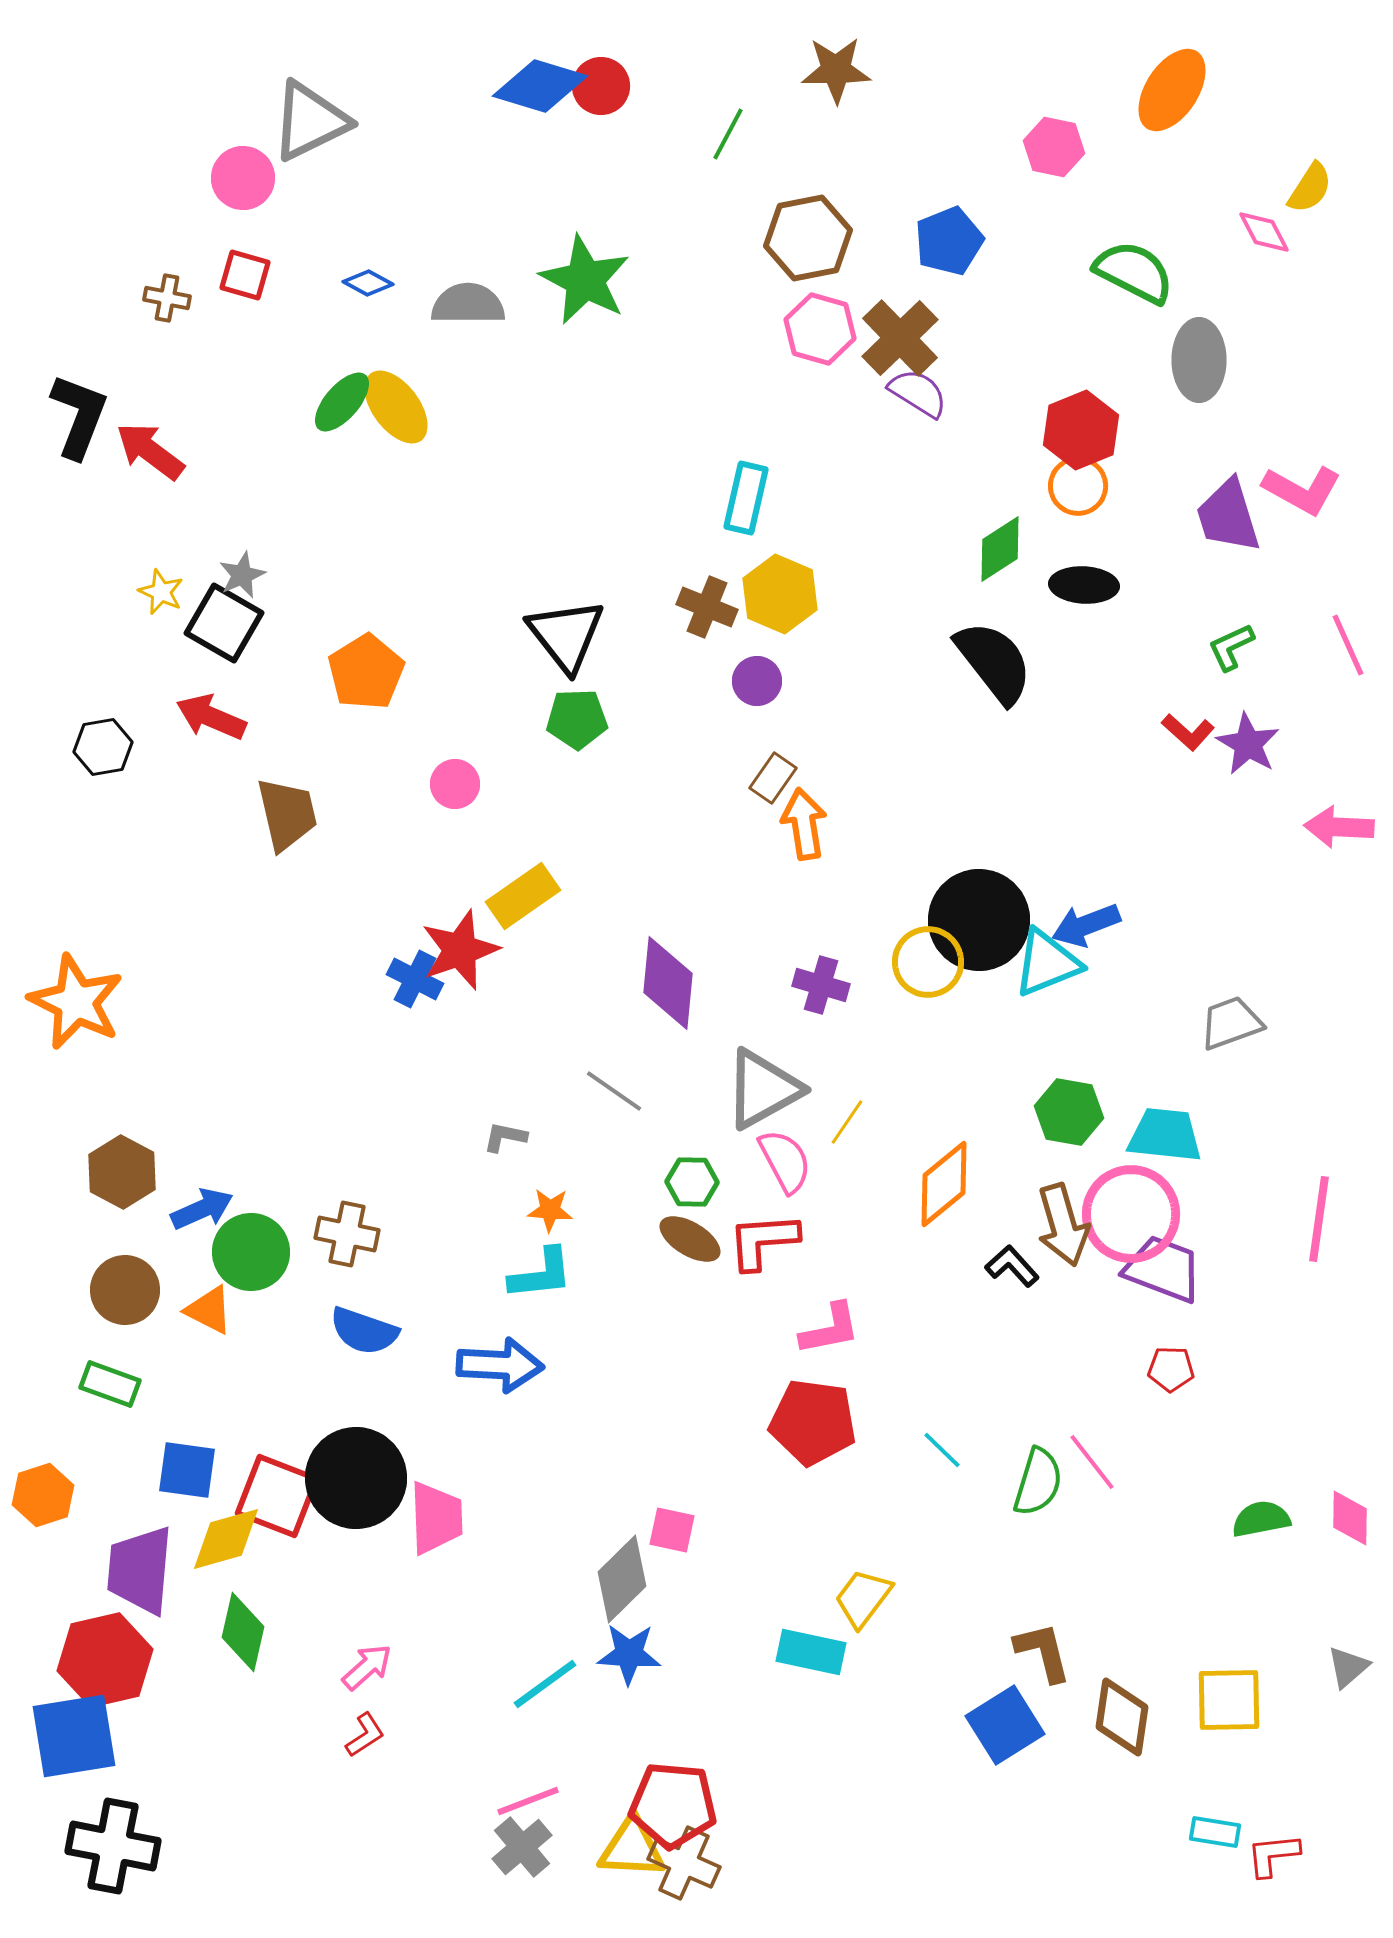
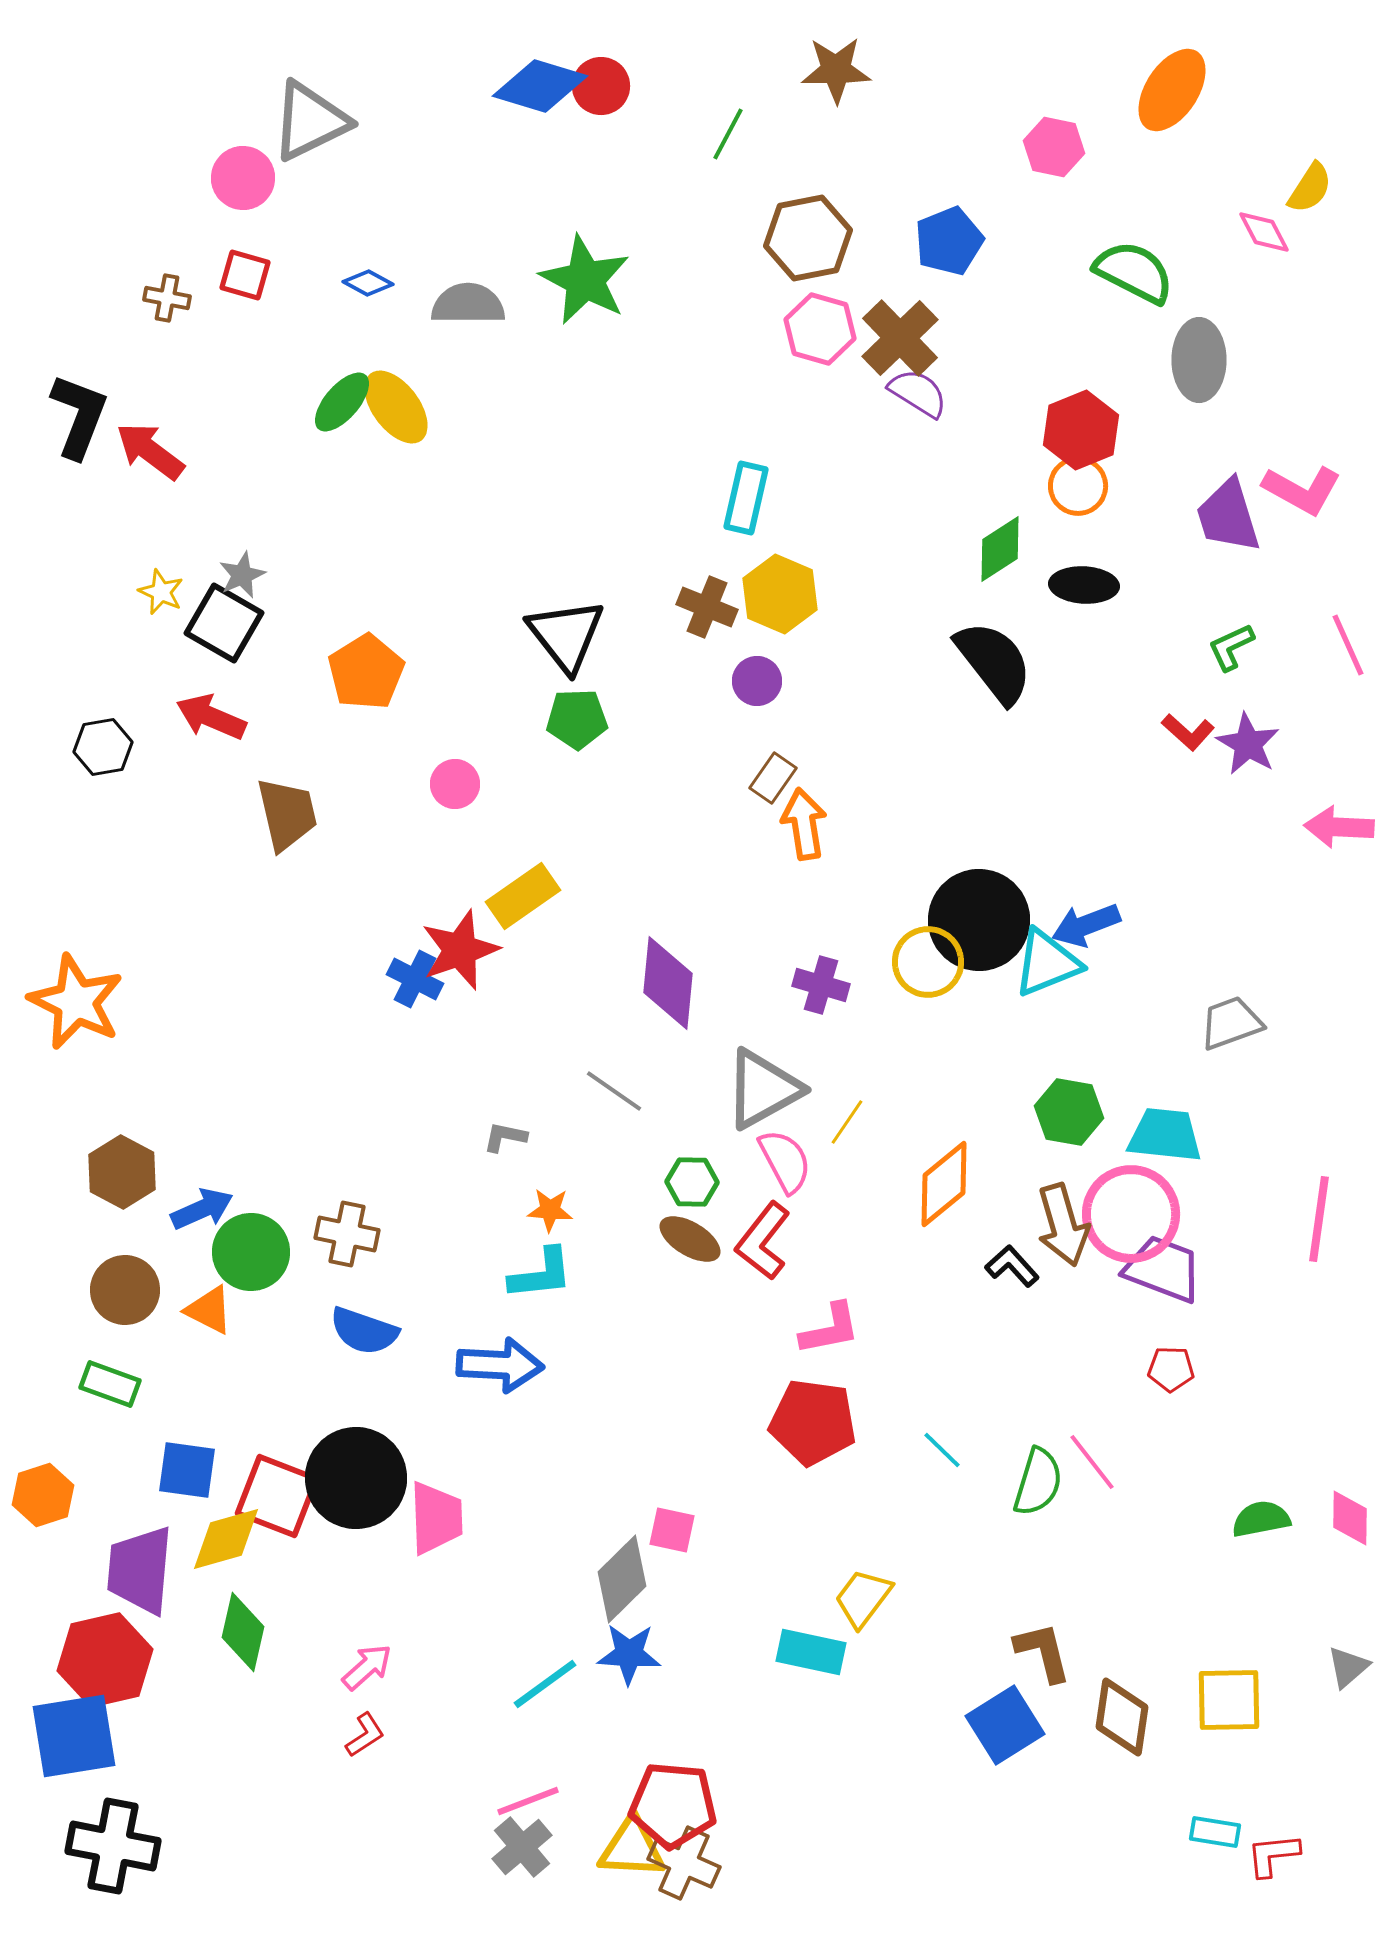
red L-shape at (763, 1241): rotated 48 degrees counterclockwise
